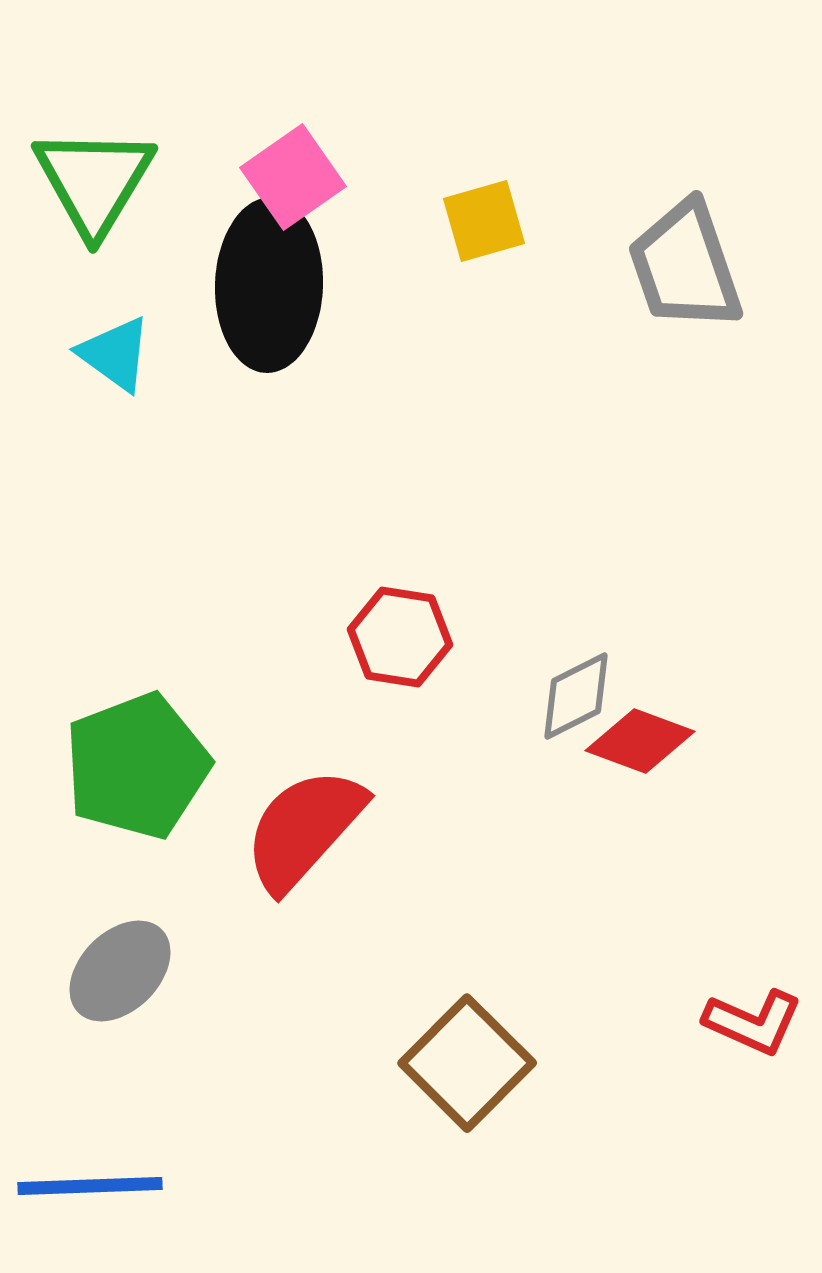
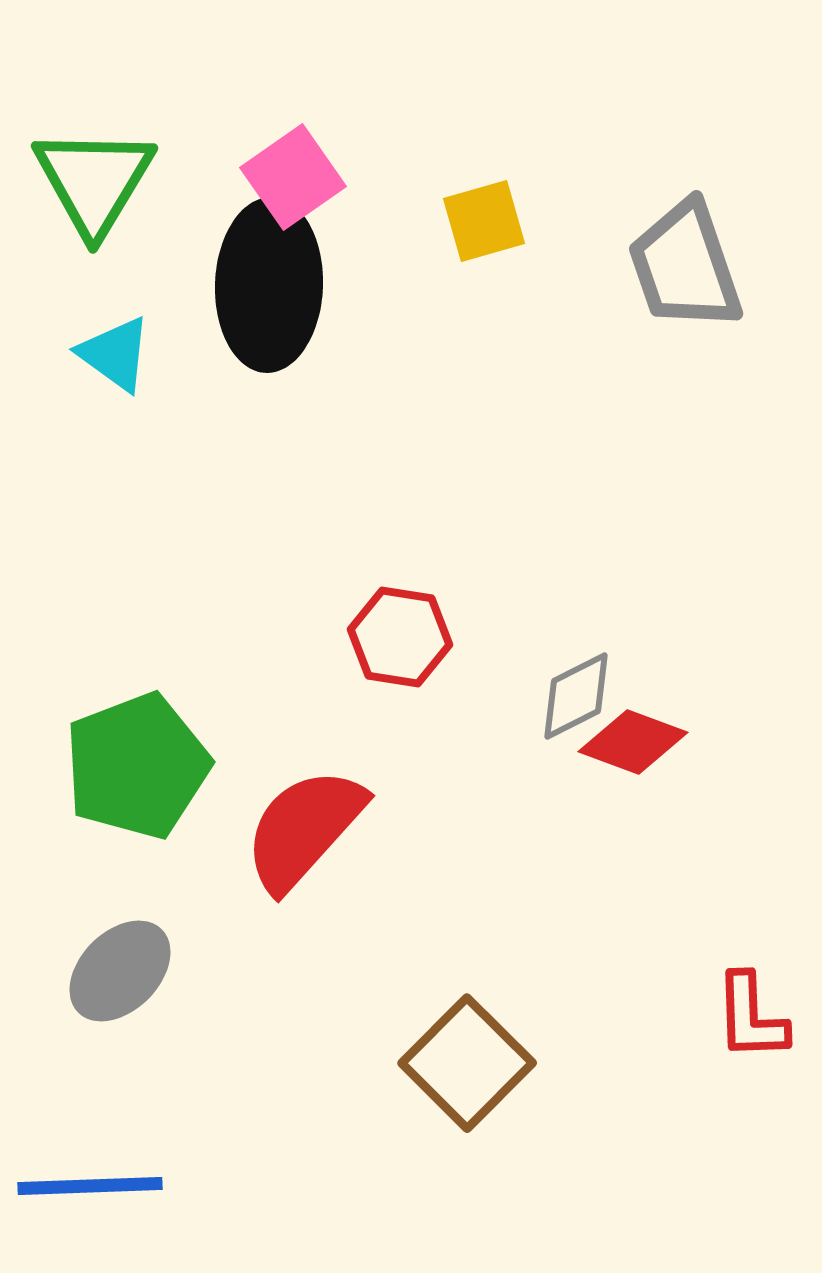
red diamond: moved 7 px left, 1 px down
red L-shape: moved 2 px left, 5 px up; rotated 64 degrees clockwise
